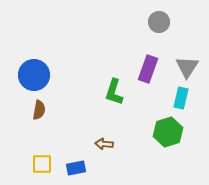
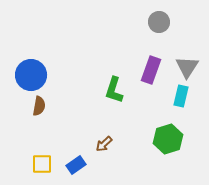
purple rectangle: moved 3 px right, 1 px down
blue circle: moved 3 px left
green L-shape: moved 2 px up
cyan rectangle: moved 2 px up
brown semicircle: moved 4 px up
green hexagon: moved 7 px down
brown arrow: rotated 48 degrees counterclockwise
blue rectangle: moved 3 px up; rotated 24 degrees counterclockwise
